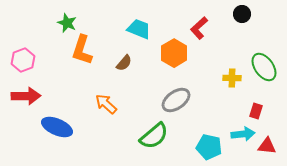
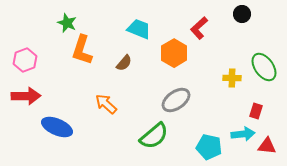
pink hexagon: moved 2 px right
